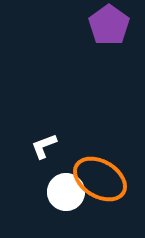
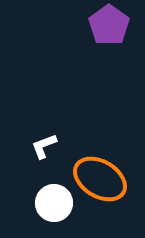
white circle: moved 12 px left, 11 px down
